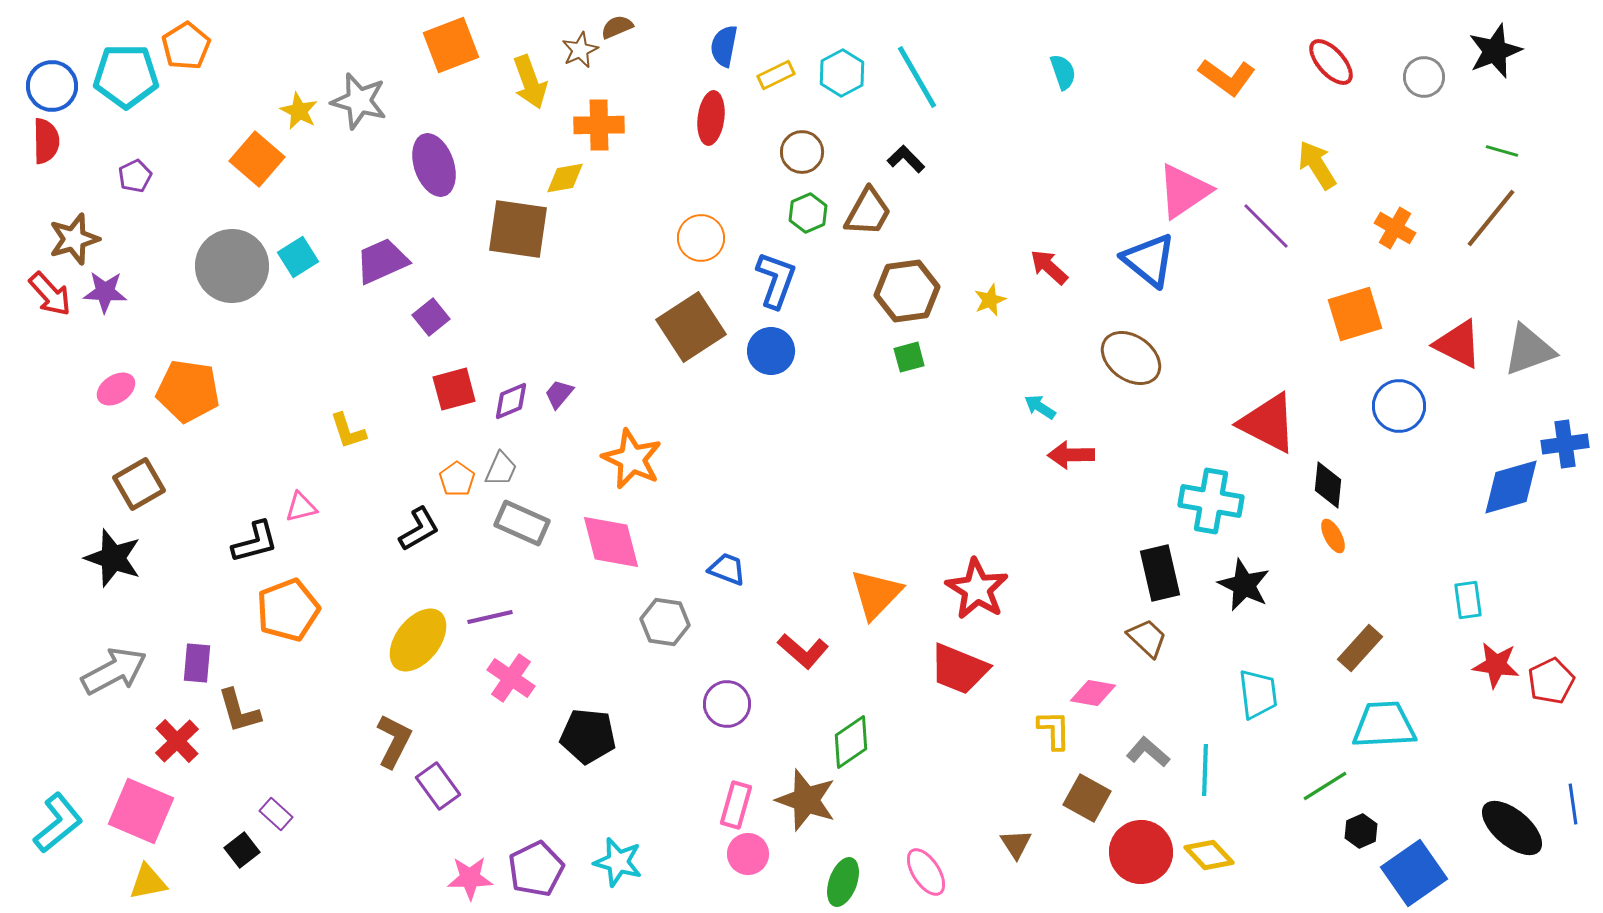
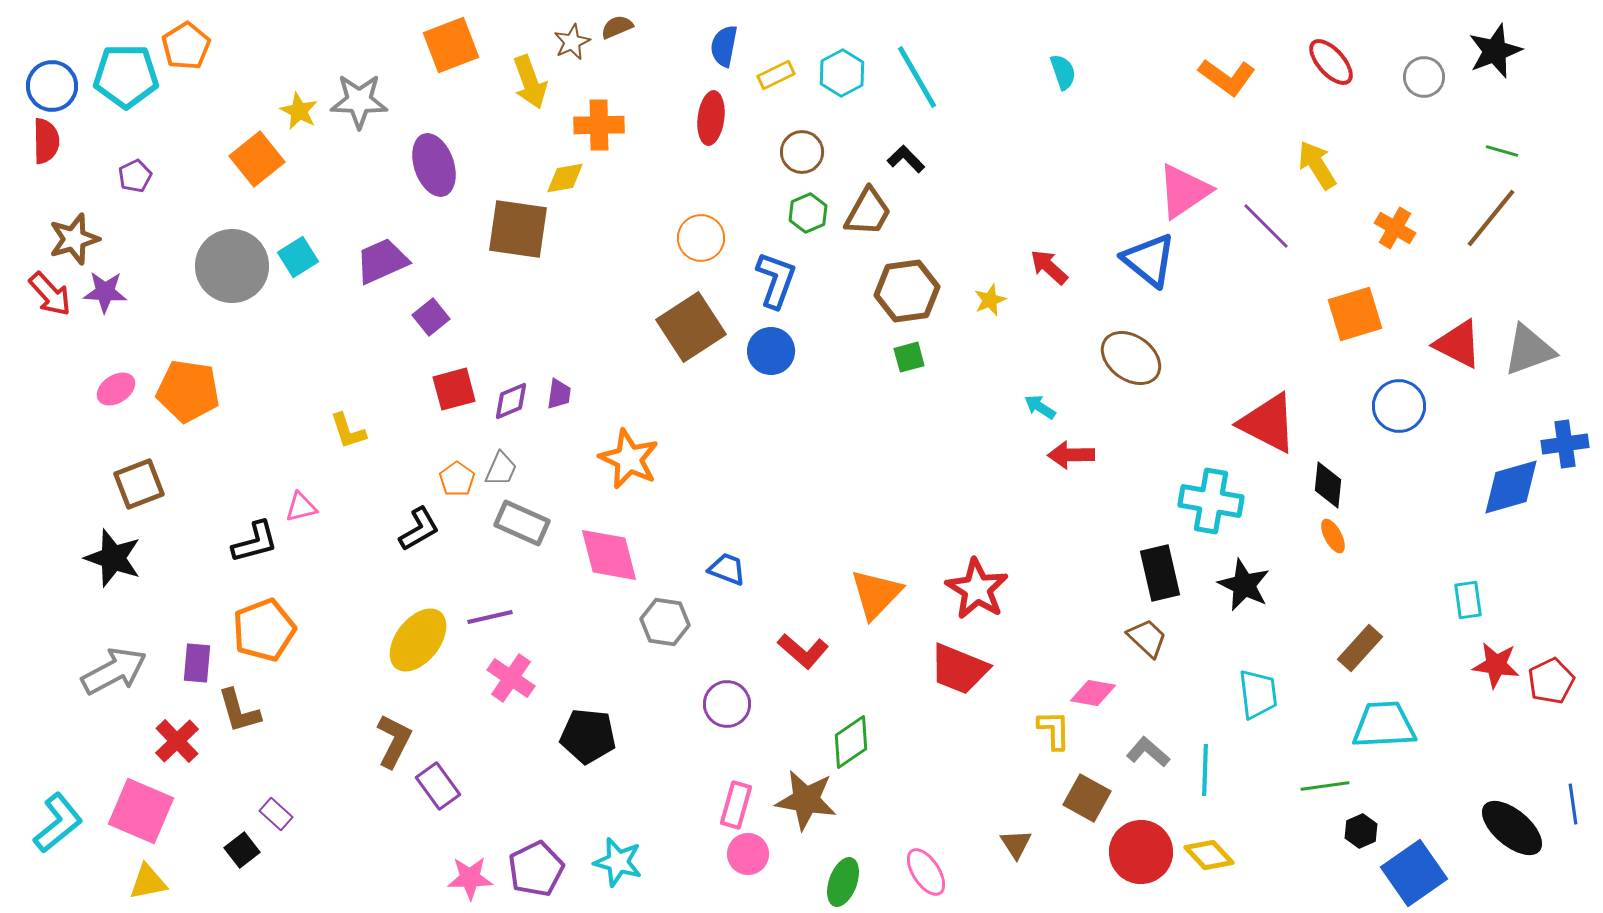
brown star at (580, 50): moved 8 px left, 8 px up
gray star at (359, 101): rotated 14 degrees counterclockwise
orange square at (257, 159): rotated 10 degrees clockwise
purple trapezoid at (559, 394): rotated 148 degrees clockwise
orange star at (632, 459): moved 3 px left
brown square at (139, 484): rotated 9 degrees clockwise
pink diamond at (611, 542): moved 2 px left, 13 px down
orange pentagon at (288, 610): moved 24 px left, 20 px down
green line at (1325, 786): rotated 24 degrees clockwise
brown star at (806, 800): rotated 10 degrees counterclockwise
